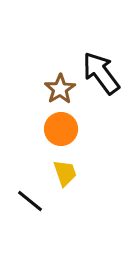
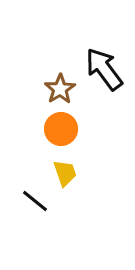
black arrow: moved 3 px right, 4 px up
black line: moved 5 px right
